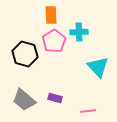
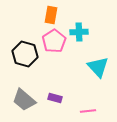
orange rectangle: rotated 12 degrees clockwise
